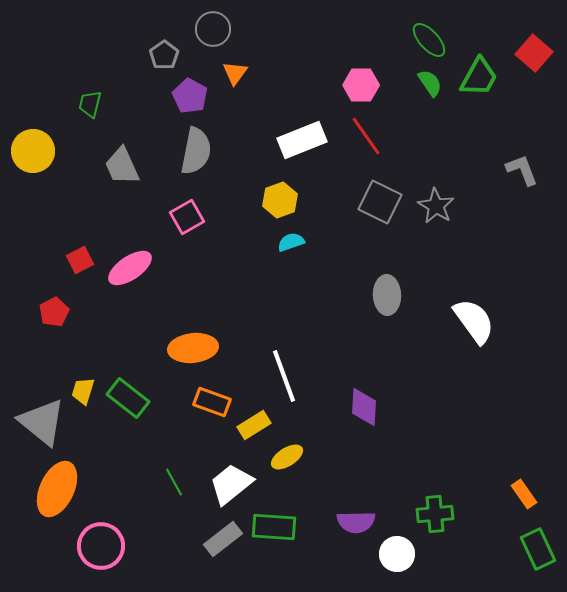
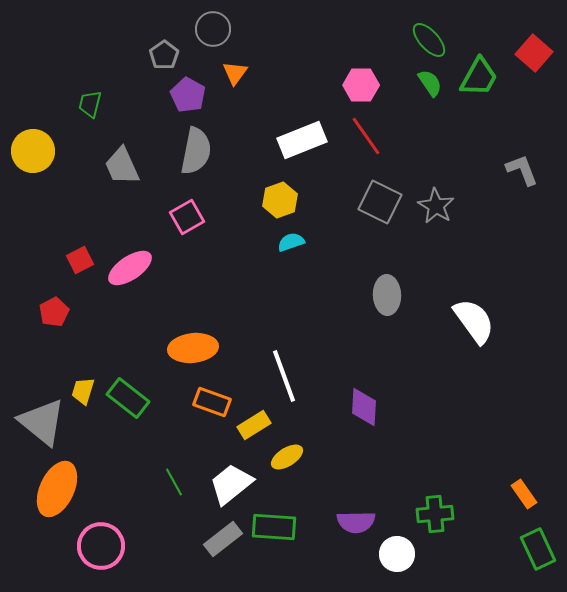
purple pentagon at (190, 96): moved 2 px left, 1 px up
